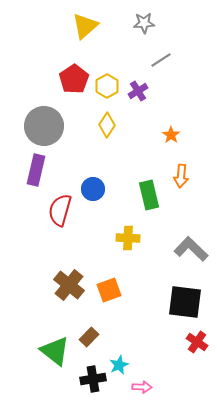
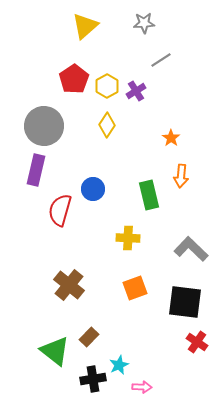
purple cross: moved 2 px left
orange star: moved 3 px down
orange square: moved 26 px right, 2 px up
